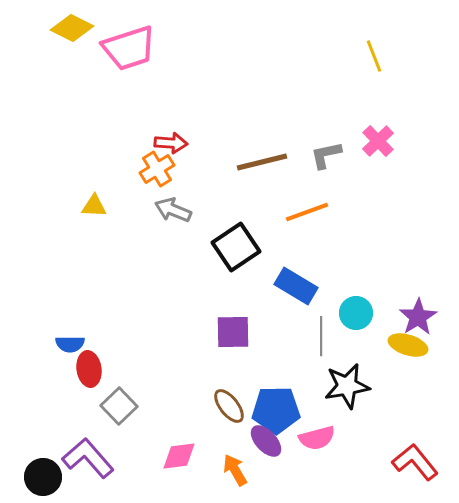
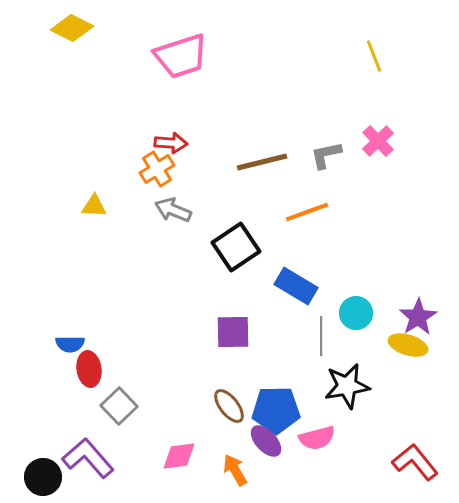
pink trapezoid: moved 52 px right, 8 px down
